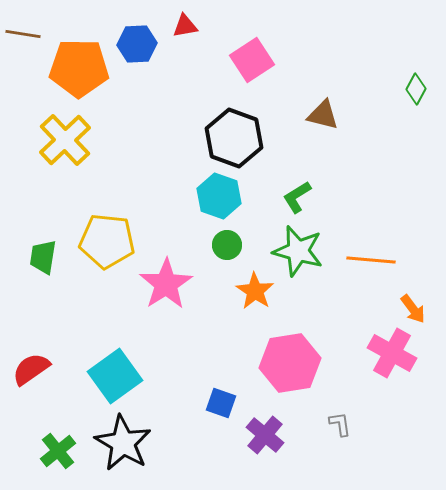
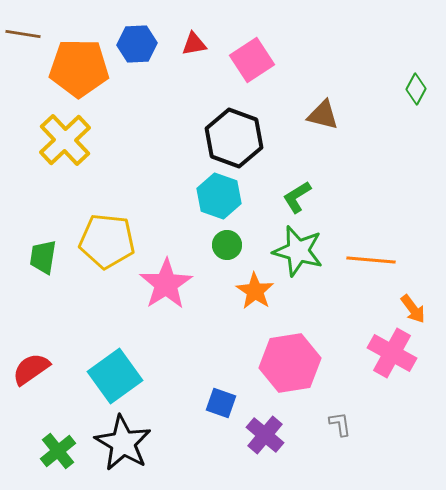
red triangle: moved 9 px right, 18 px down
